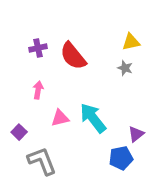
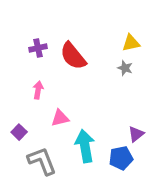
yellow triangle: moved 1 px down
cyan arrow: moved 8 px left, 28 px down; rotated 28 degrees clockwise
